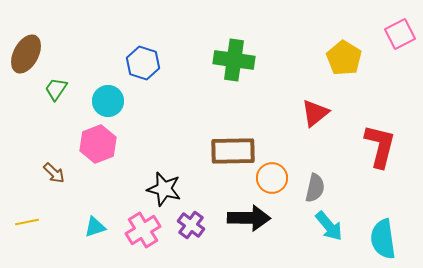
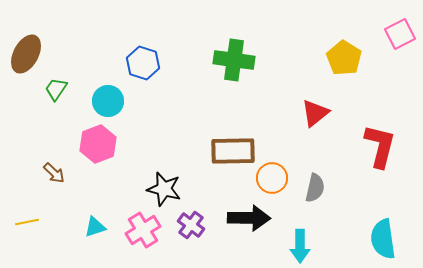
cyan arrow: moved 29 px left, 20 px down; rotated 40 degrees clockwise
